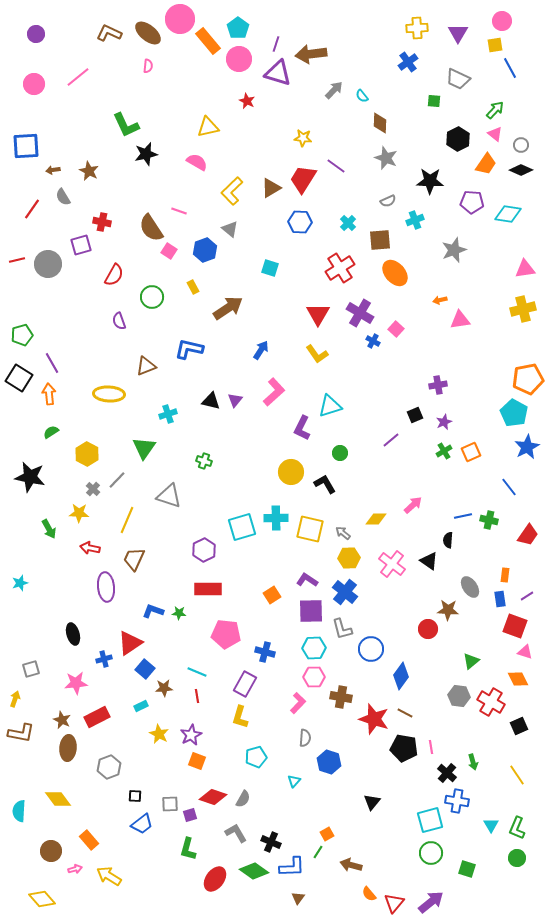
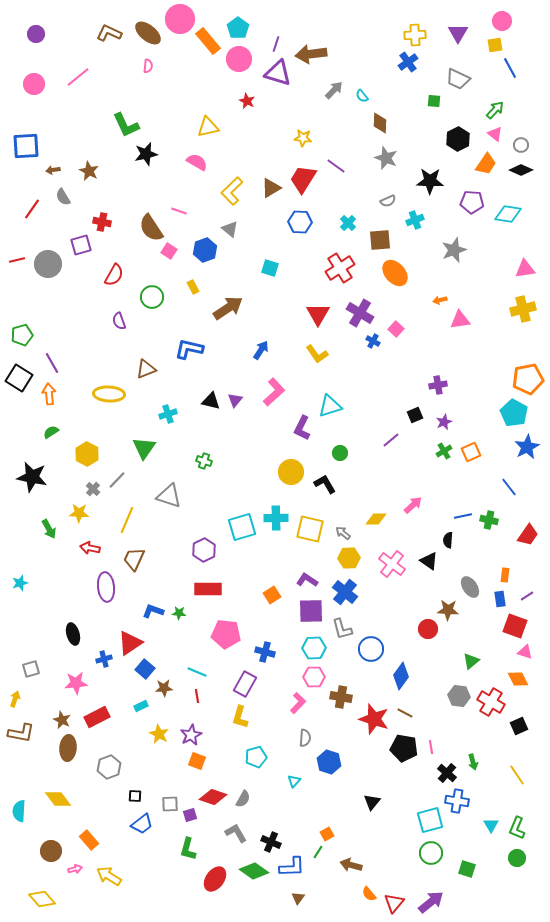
yellow cross at (417, 28): moved 2 px left, 7 px down
brown triangle at (146, 366): moved 3 px down
black star at (30, 477): moved 2 px right
